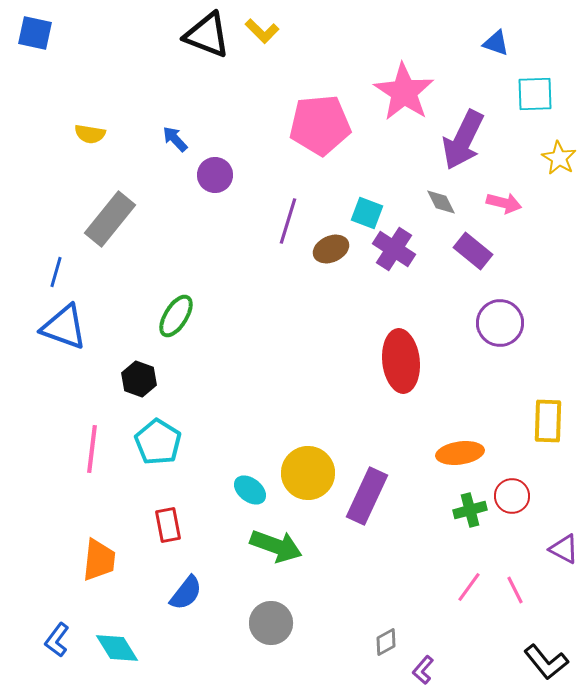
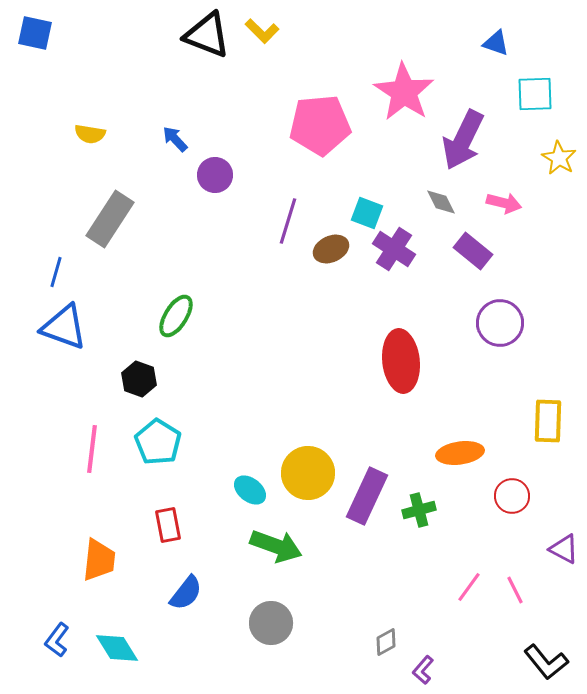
gray rectangle at (110, 219): rotated 6 degrees counterclockwise
green cross at (470, 510): moved 51 px left
